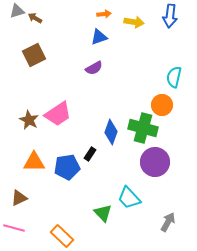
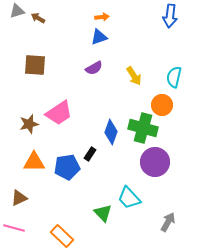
orange arrow: moved 2 px left, 3 px down
brown arrow: moved 3 px right
yellow arrow: moved 54 px down; rotated 48 degrees clockwise
brown square: moved 1 px right, 10 px down; rotated 30 degrees clockwise
pink trapezoid: moved 1 px right, 1 px up
brown star: moved 4 px down; rotated 30 degrees clockwise
